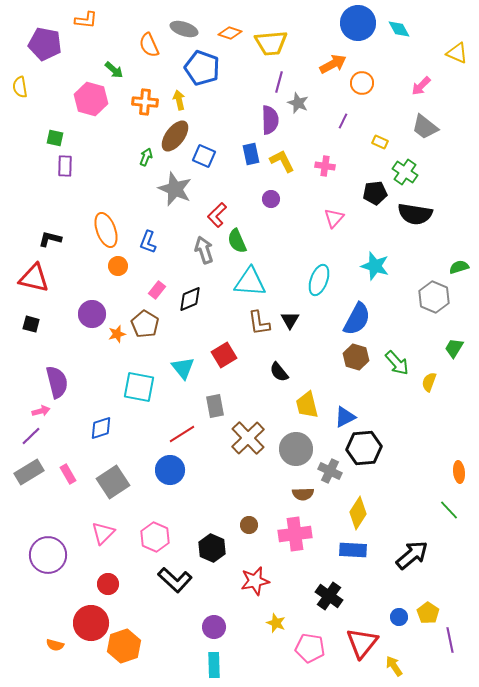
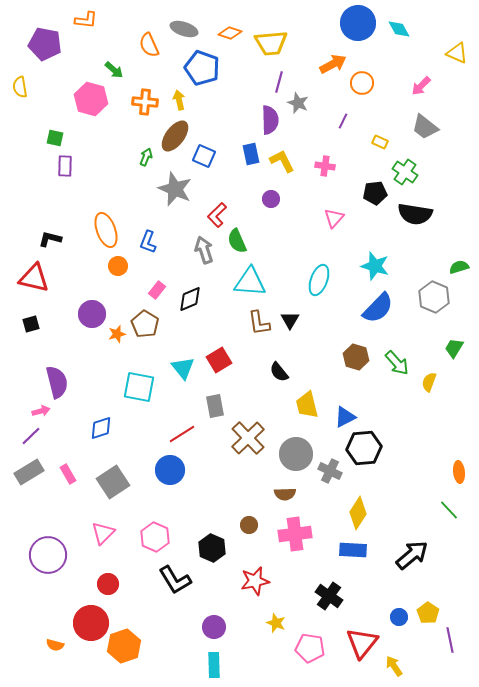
blue semicircle at (357, 319): moved 21 px right, 11 px up; rotated 16 degrees clockwise
black square at (31, 324): rotated 30 degrees counterclockwise
red square at (224, 355): moved 5 px left, 5 px down
gray circle at (296, 449): moved 5 px down
brown semicircle at (303, 494): moved 18 px left
black L-shape at (175, 580): rotated 16 degrees clockwise
